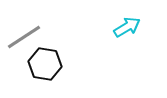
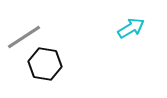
cyan arrow: moved 4 px right, 1 px down
